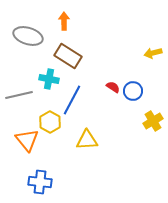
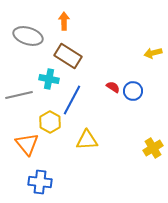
yellow cross: moved 27 px down
orange triangle: moved 4 px down
